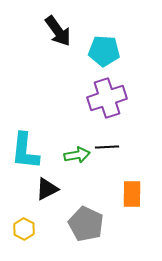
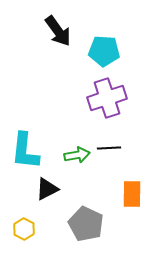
black line: moved 2 px right, 1 px down
